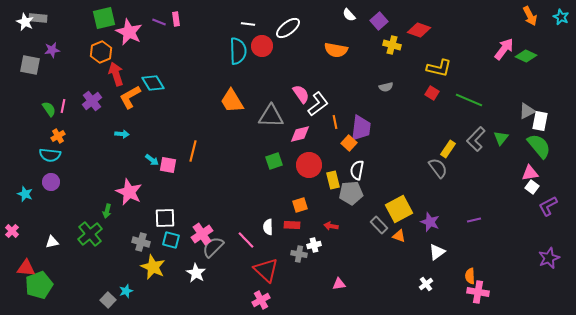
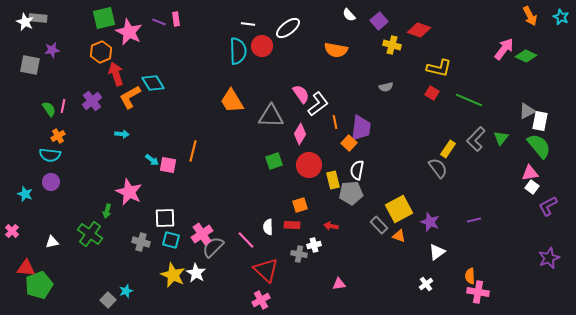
pink diamond at (300, 134): rotated 45 degrees counterclockwise
green cross at (90, 234): rotated 15 degrees counterclockwise
yellow star at (153, 267): moved 20 px right, 8 px down
